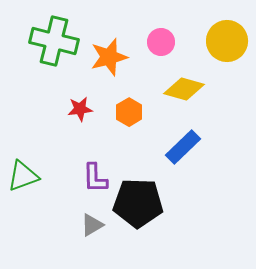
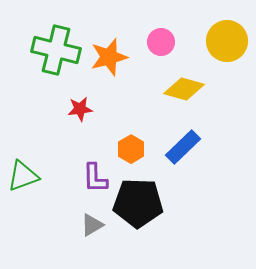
green cross: moved 2 px right, 9 px down
orange hexagon: moved 2 px right, 37 px down
